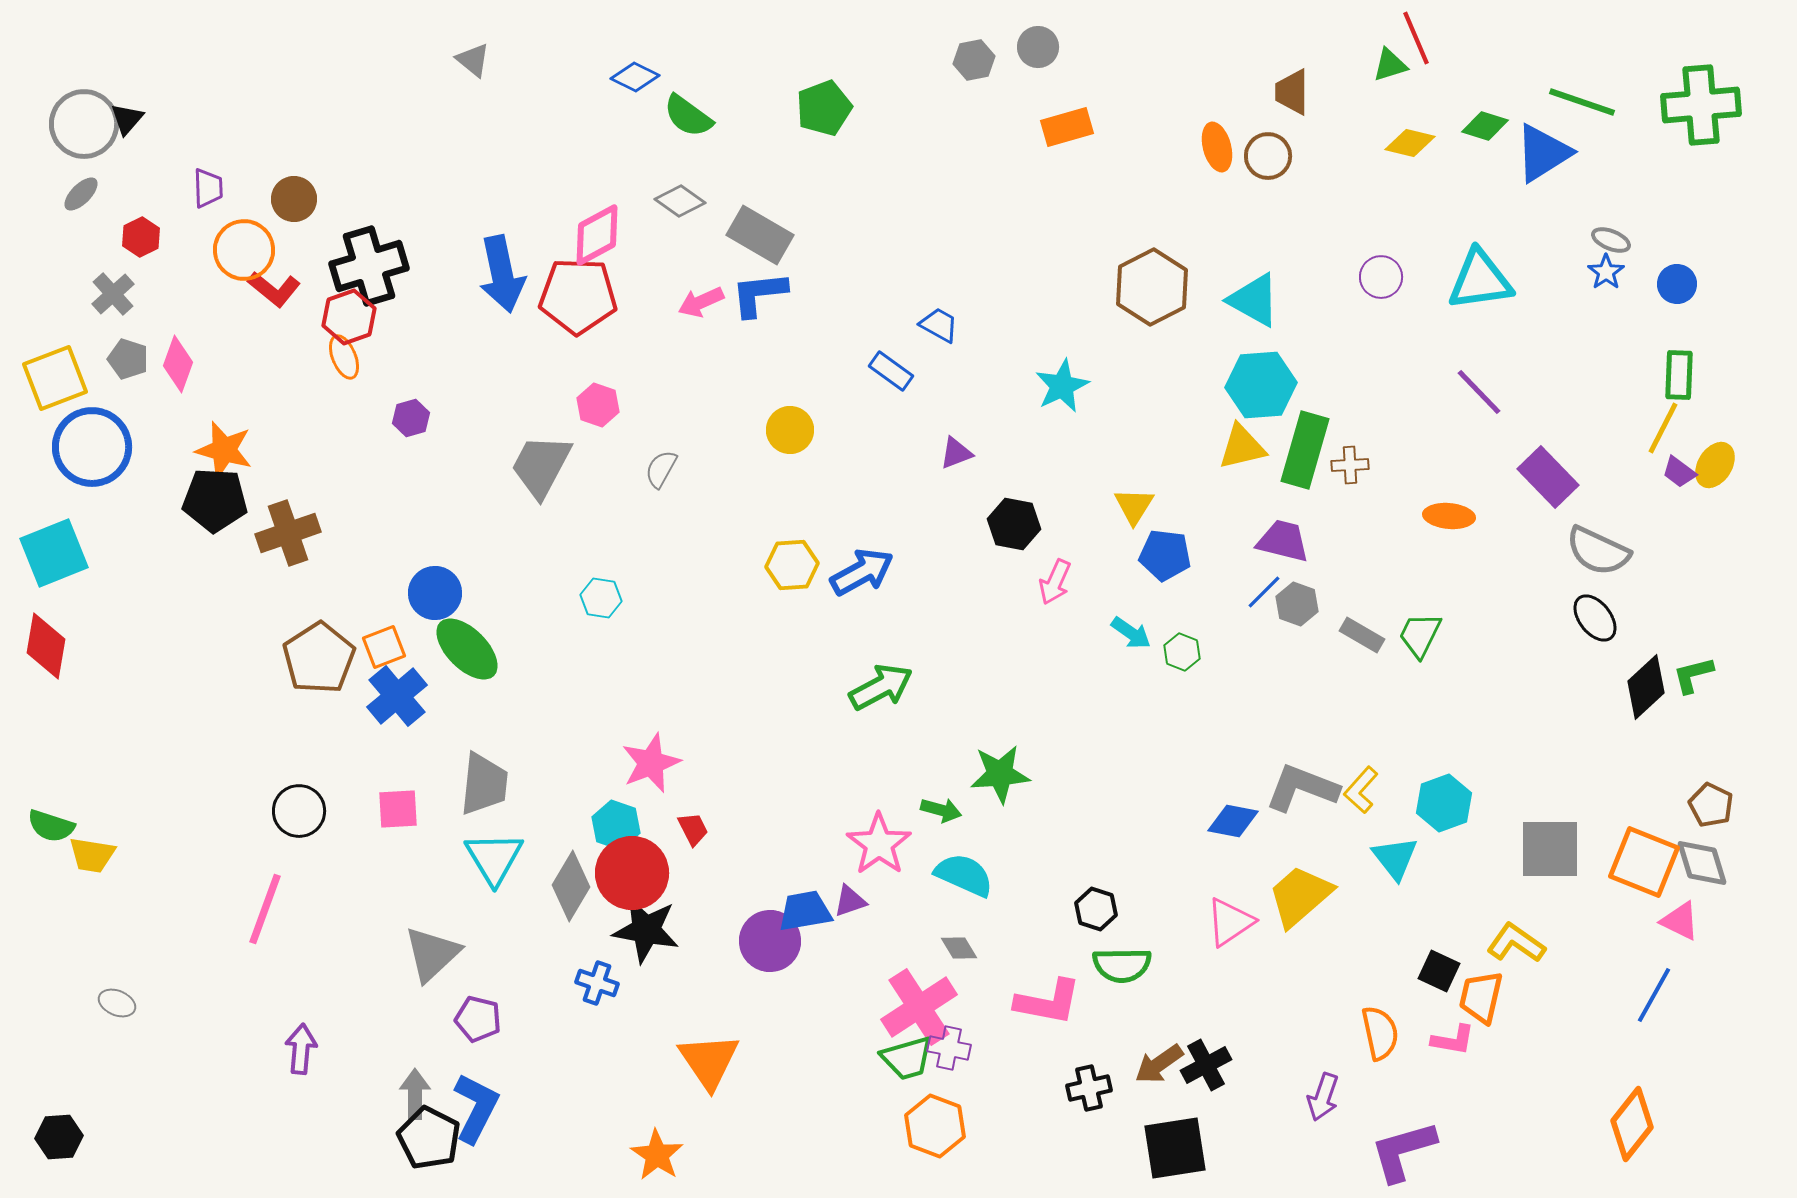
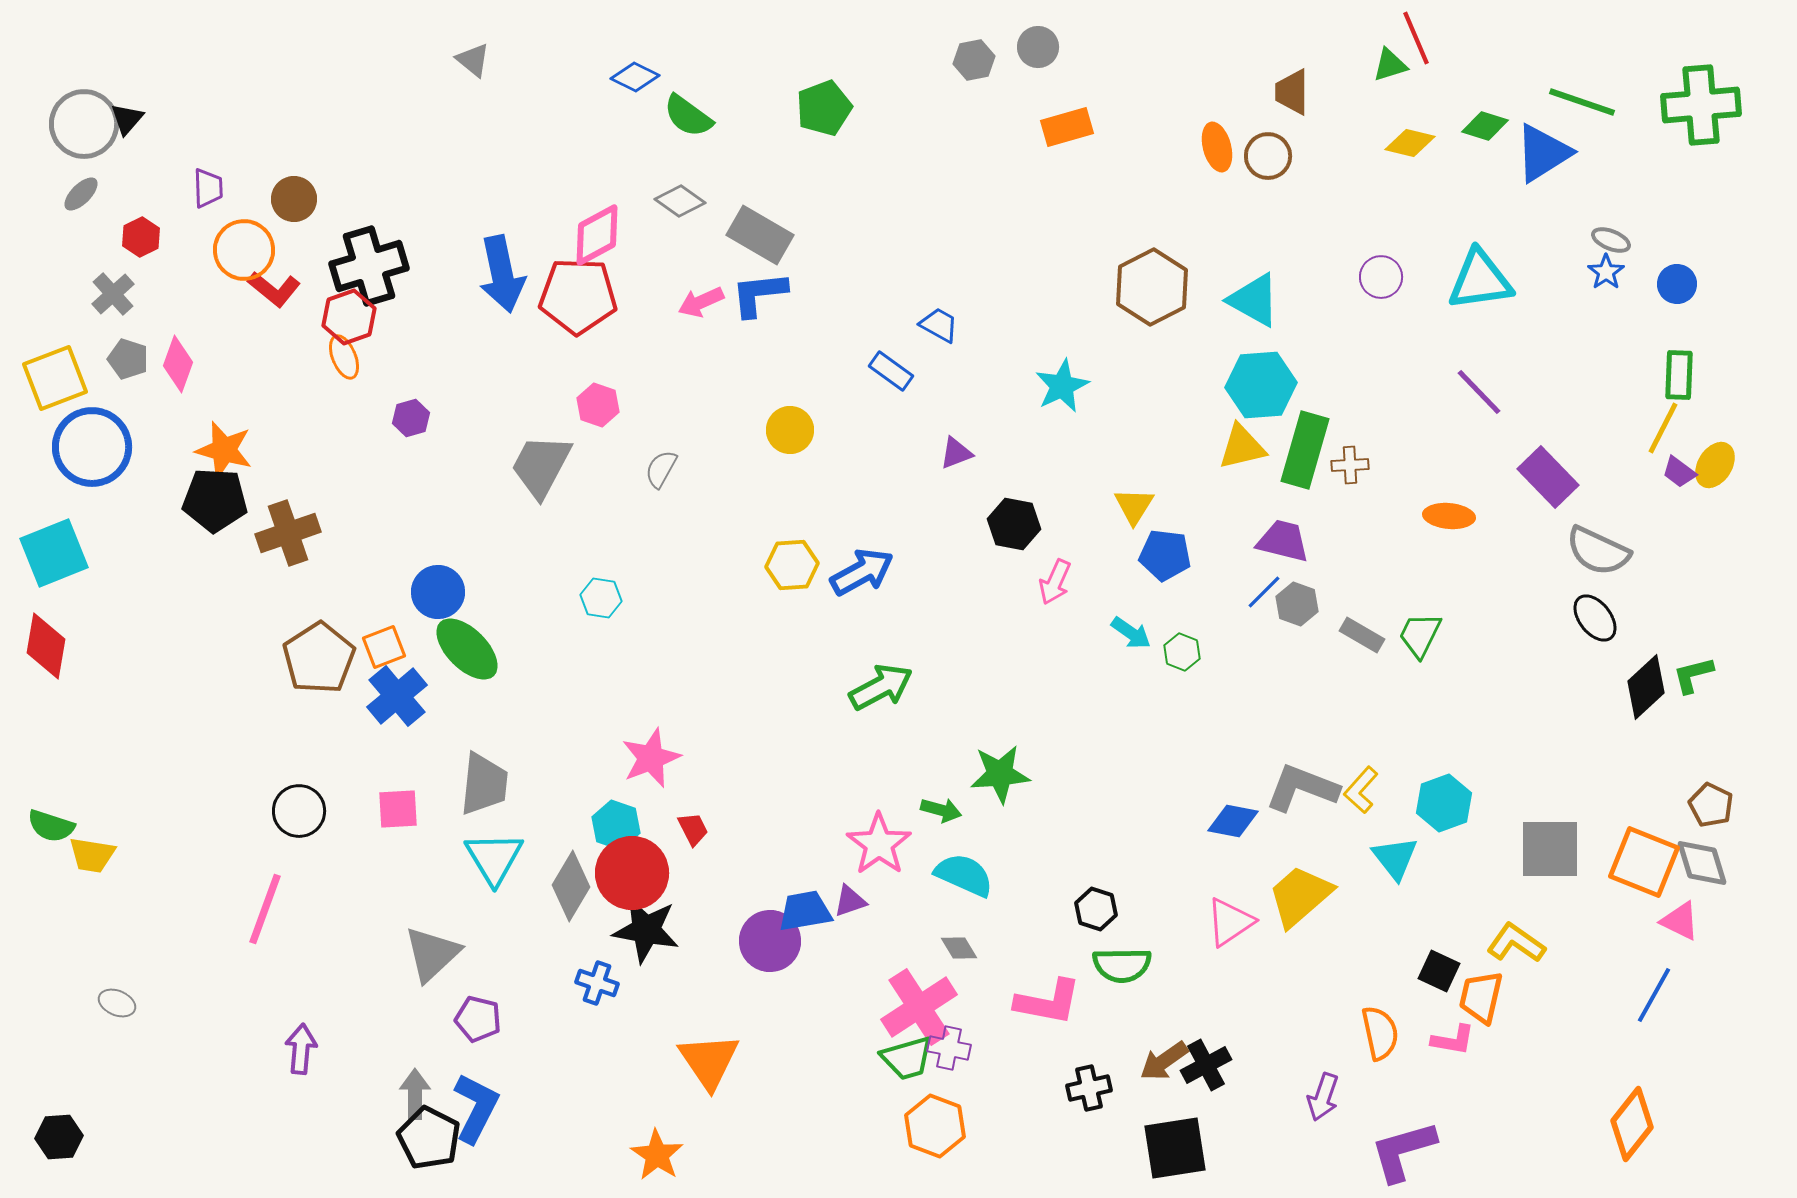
blue circle at (435, 593): moved 3 px right, 1 px up
pink star at (651, 763): moved 5 px up
brown arrow at (1159, 1064): moved 5 px right, 3 px up
